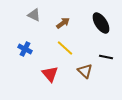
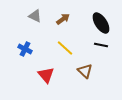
gray triangle: moved 1 px right, 1 px down
brown arrow: moved 4 px up
black line: moved 5 px left, 12 px up
red triangle: moved 4 px left, 1 px down
